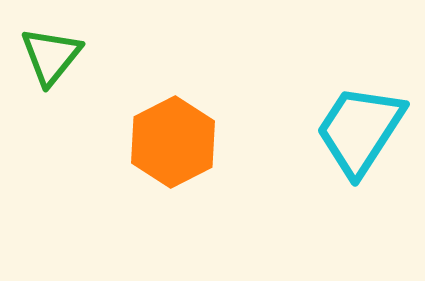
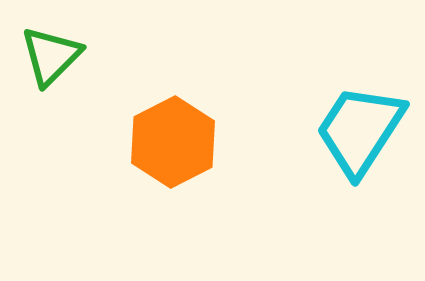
green triangle: rotated 6 degrees clockwise
